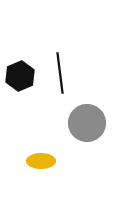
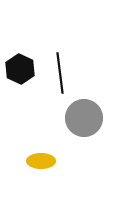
black hexagon: moved 7 px up; rotated 12 degrees counterclockwise
gray circle: moved 3 px left, 5 px up
